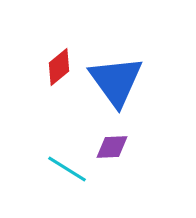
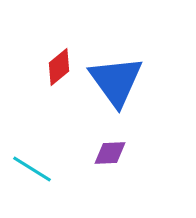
purple diamond: moved 2 px left, 6 px down
cyan line: moved 35 px left
